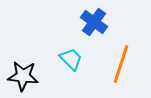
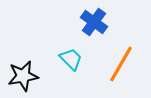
orange line: rotated 12 degrees clockwise
black star: rotated 16 degrees counterclockwise
